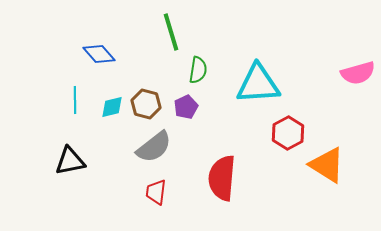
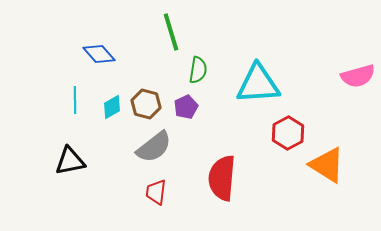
pink semicircle: moved 3 px down
cyan diamond: rotated 15 degrees counterclockwise
